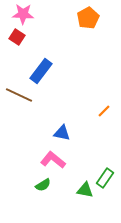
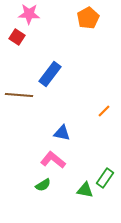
pink star: moved 6 px right
blue rectangle: moved 9 px right, 3 px down
brown line: rotated 20 degrees counterclockwise
